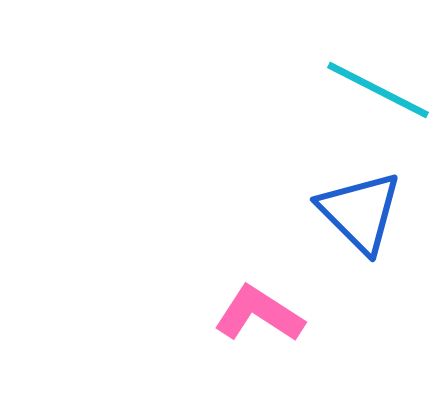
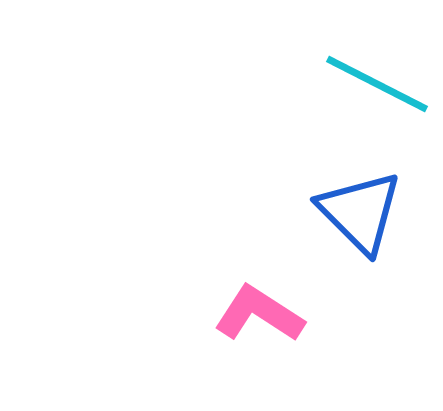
cyan line: moved 1 px left, 6 px up
